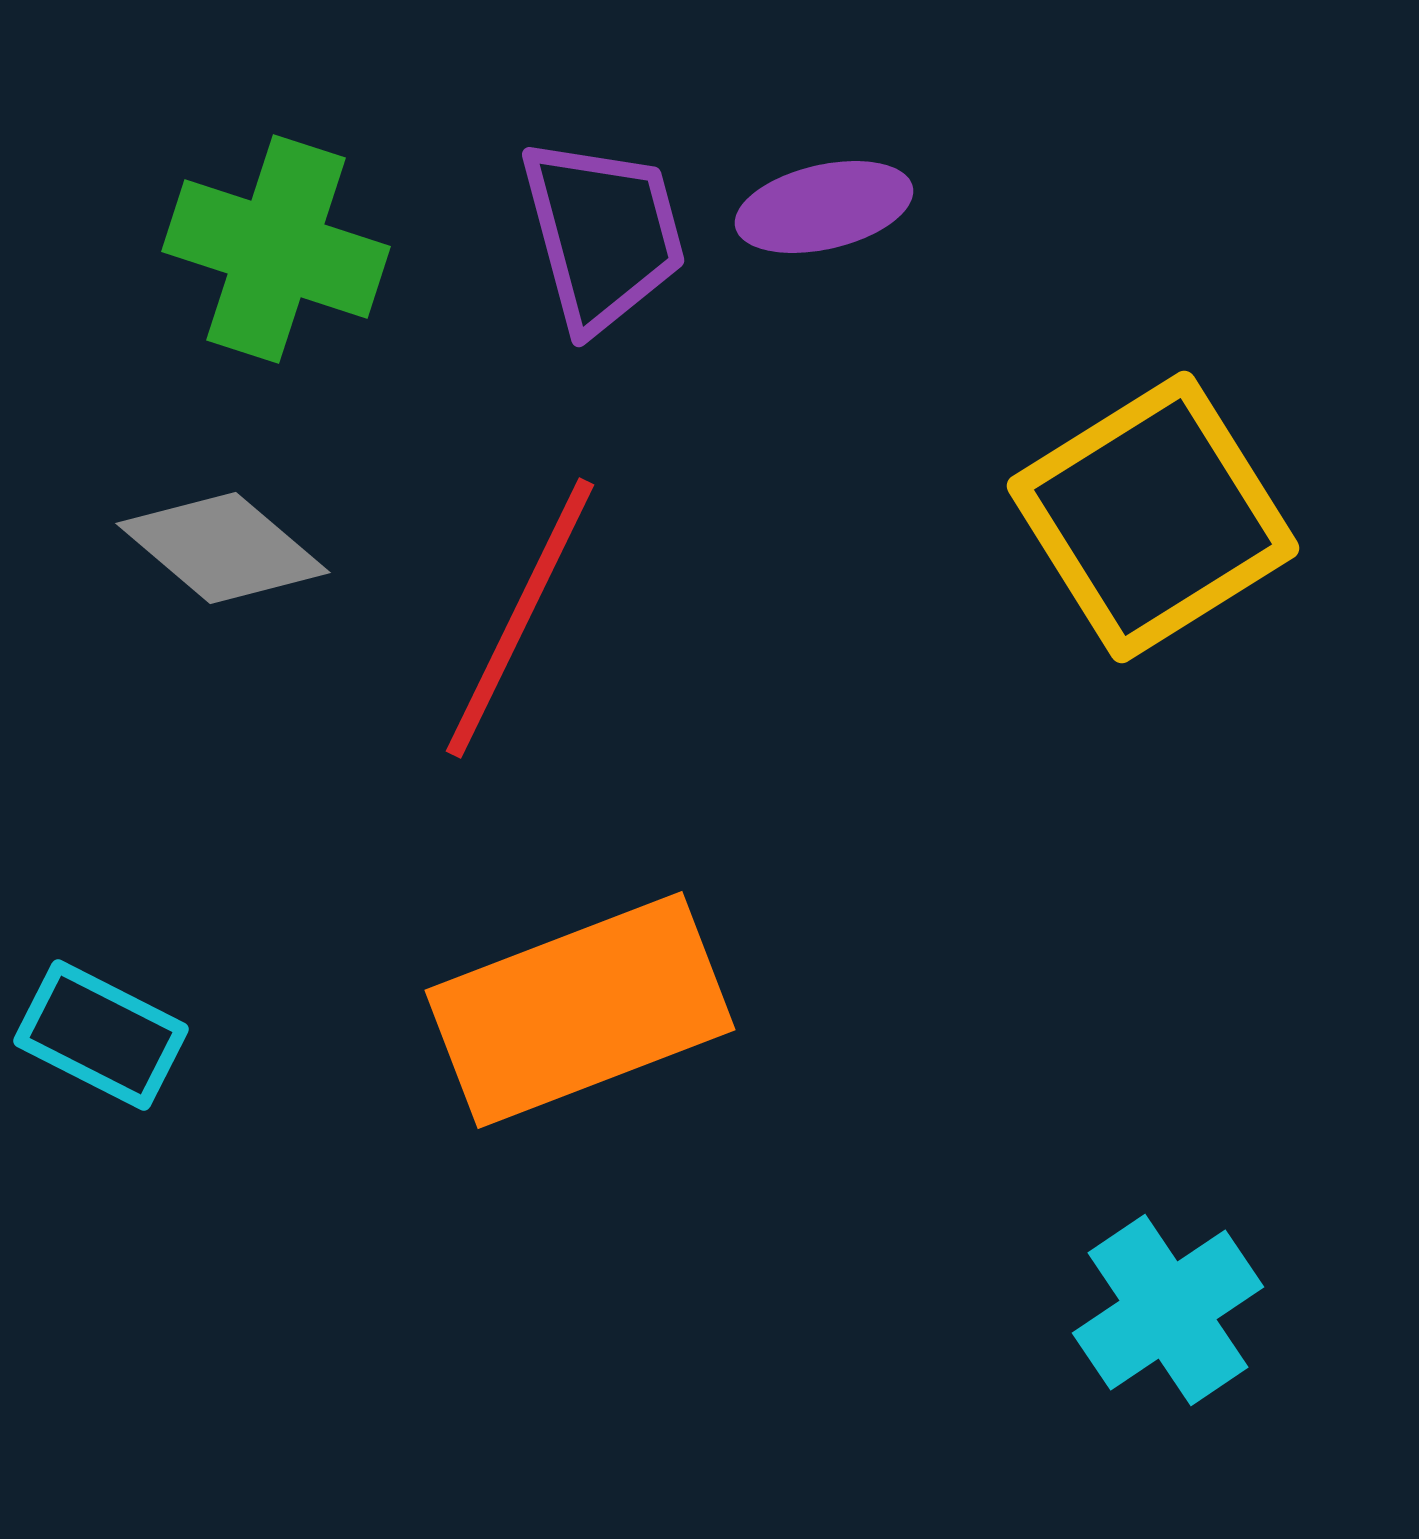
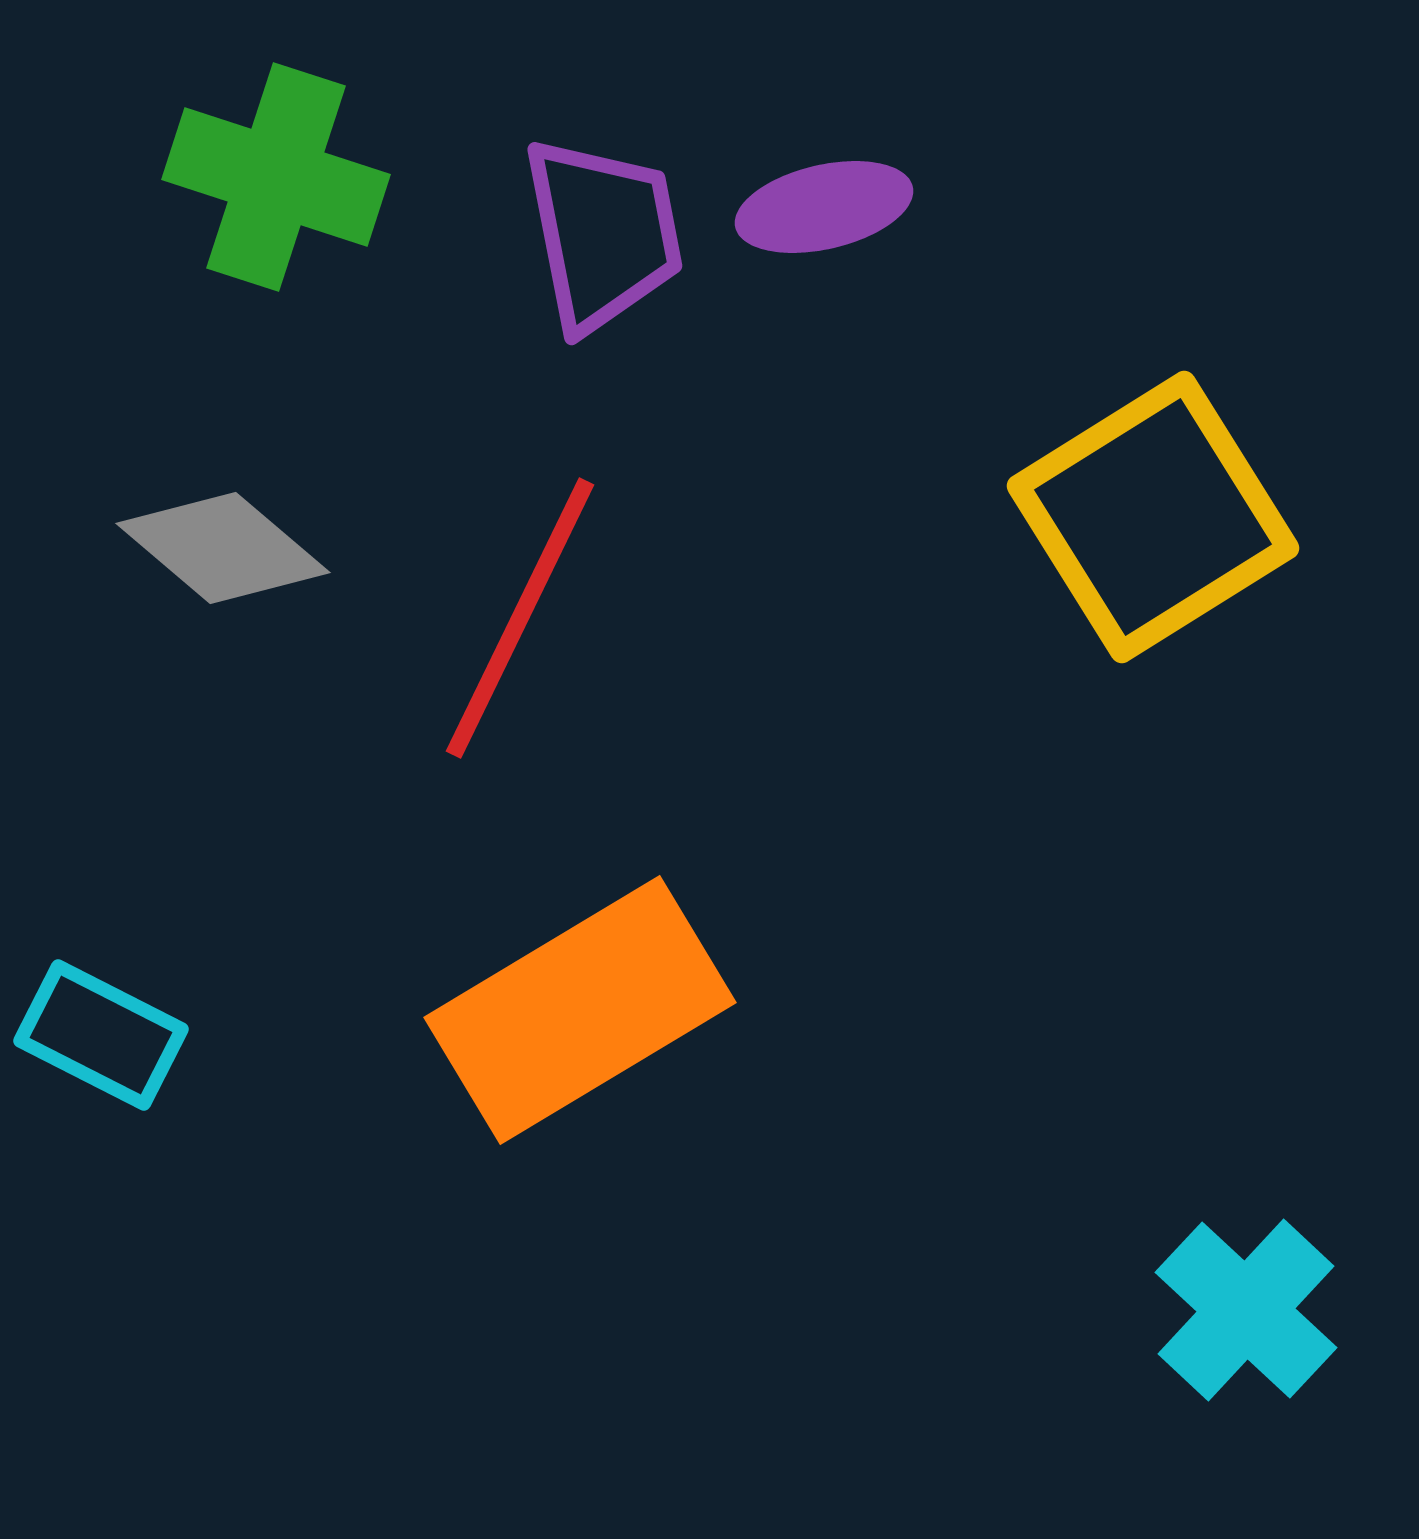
purple trapezoid: rotated 4 degrees clockwise
green cross: moved 72 px up
orange rectangle: rotated 10 degrees counterclockwise
cyan cross: moved 78 px right; rotated 13 degrees counterclockwise
